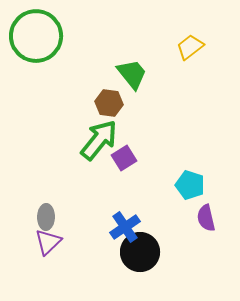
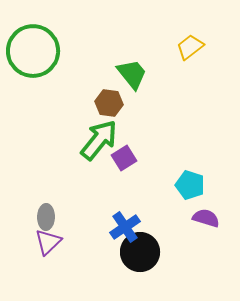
green circle: moved 3 px left, 15 px down
purple semicircle: rotated 120 degrees clockwise
